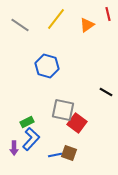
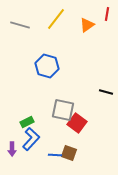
red line: moved 1 px left; rotated 24 degrees clockwise
gray line: rotated 18 degrees counterclockwise
black line: rotated 16 degrees counterclockwise
purple arrow: moved 2 px left, 1 px down
blue line: rotated 16 degrees clockwise
